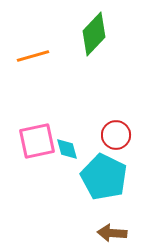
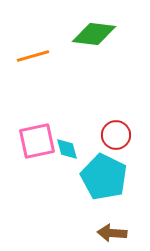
green diamond: rotated 54 degrees clockwise
